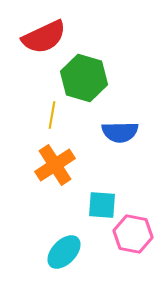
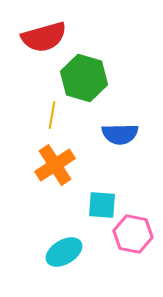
red semicircle: rotated 9 degrees clockwise
blue semicircle: moved 2 px down
cyan ellipse: rotated 15 degrees clockwise
